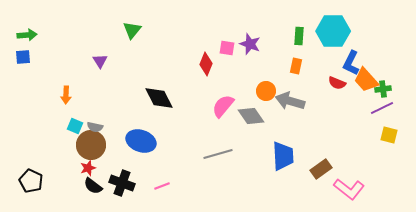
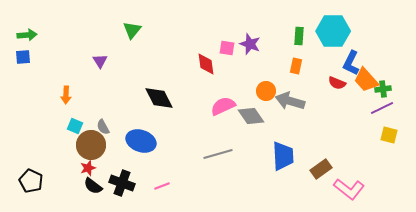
red diamond: rotated 30 degrees counterclockwise
pink semicircle: rotated 25 degrees clockwise
gray semicircle: moved 8 px right; rotated 49 degrees clockwise
